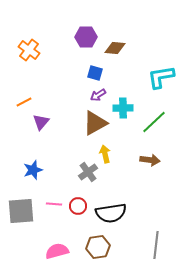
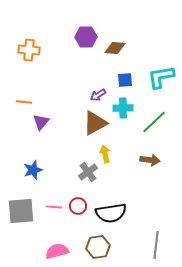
orange cross: rotated 30 degrees counterclockwise
blue square: moved 30 px right, 7 px down; rotated 21 degrees counterclockwise
orange line: rotated 35 degrees clockwise
pink line: moved 3 px down
